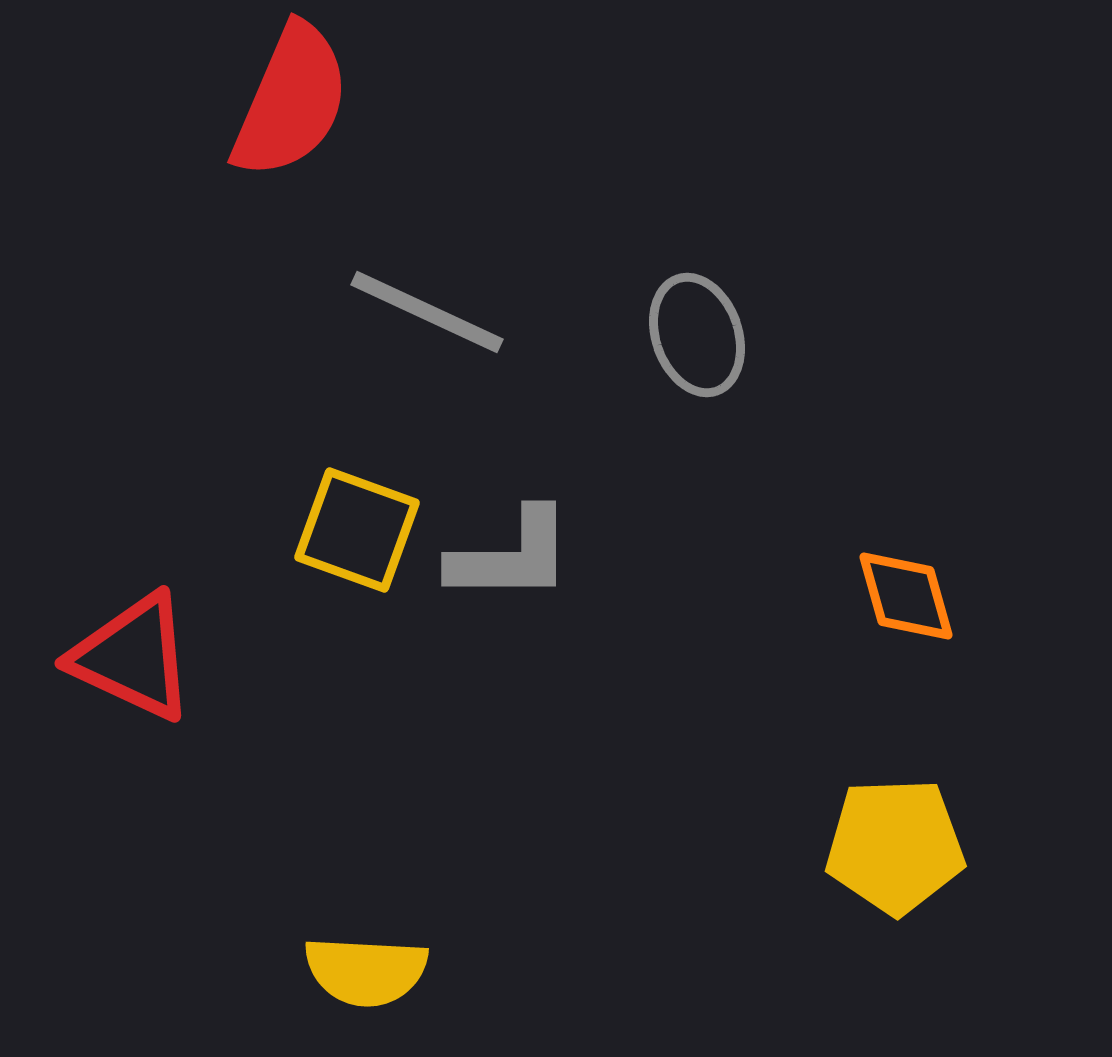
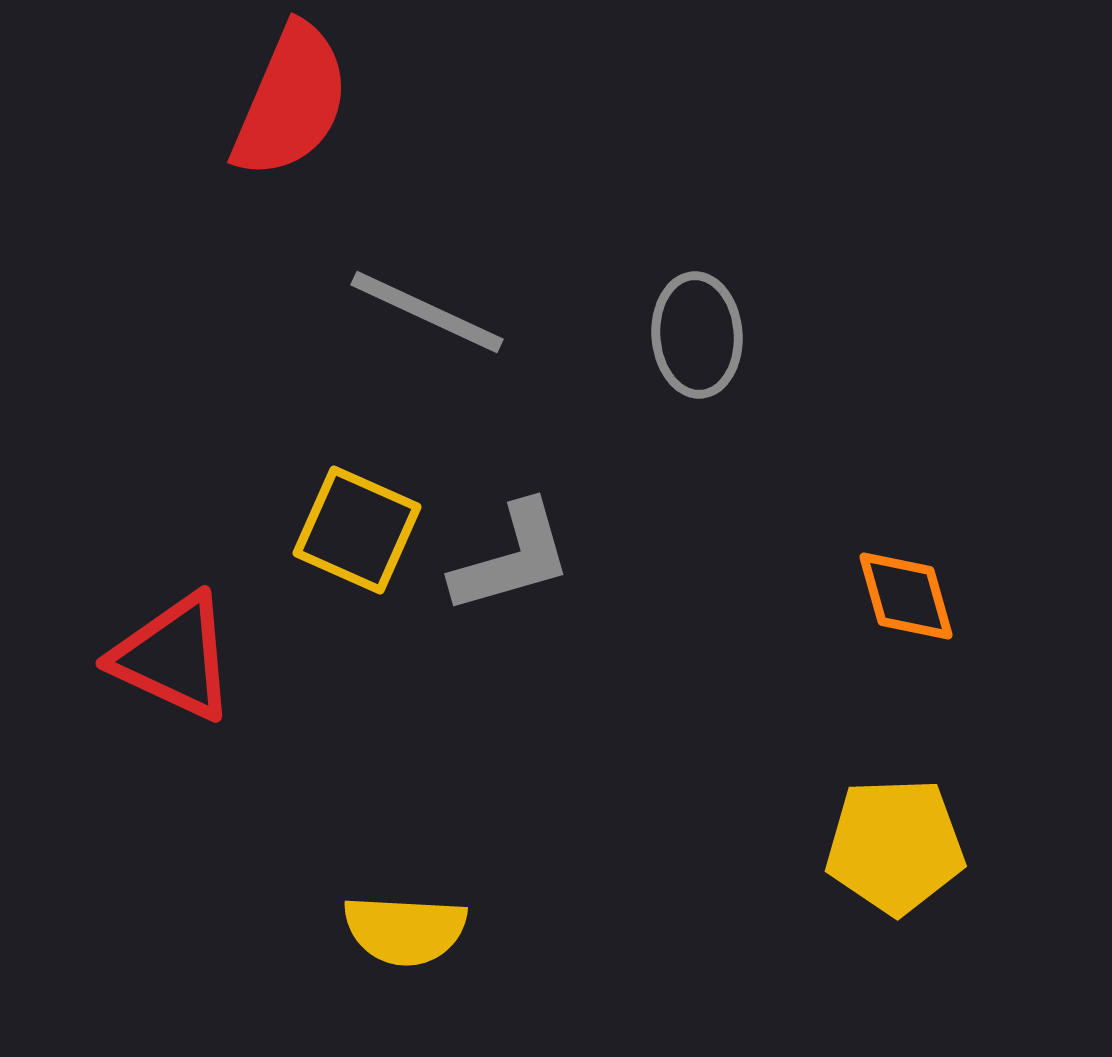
gray ellipse: rotated 15 degrees clockwise
yellow square: rotated 4 degrees clockwise
gray L-shape: moved 1 px right, 2 px down; rotated 16 degrees counterclockwise
red triangle: moved 41 px right
yellow semicircle: moved 39 px right, 41 px up
